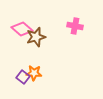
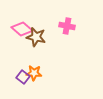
pink cross: moved 8 px left
brown star: rotated 30 degrees clockwise
